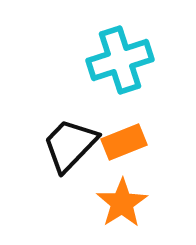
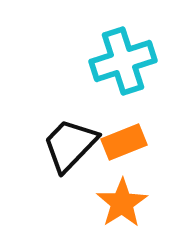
cyan cross: moved 3 px right, 1 px down
